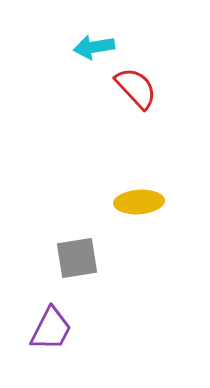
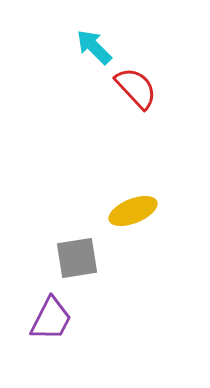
cyan arrow: rotated 54 degrees clockwise
yellow ellipse: moved 6 px left, 9 px down; rotated 18 degrees counterclockwise
purple trapezoid: moved 10 px up
